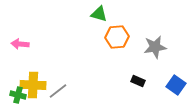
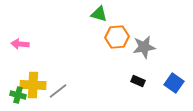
gray star: moved 11 px left
blue square: moved 2 px left, 2 px up
